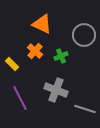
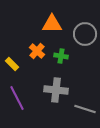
orange triangle: moved 10 px right; rotated 25 degrees counterclockwise
gray circle: moved 1 px right, 1 px up
orange cross: moved 2 px right
green cross: rotated 32 degrees clockwise
gray cross: rotated 15 degrees counterclockwise
purple line: moved 3 px left
